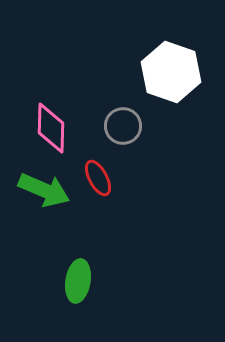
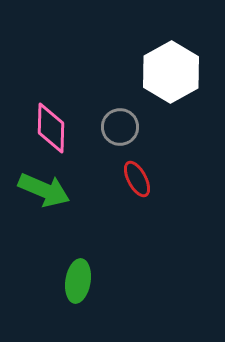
white hexagon: rotated 12 degrees clockwise
gray circle: moved 3 px left, 1 px down
red ellipse: moved 39 px right, 1 px down
